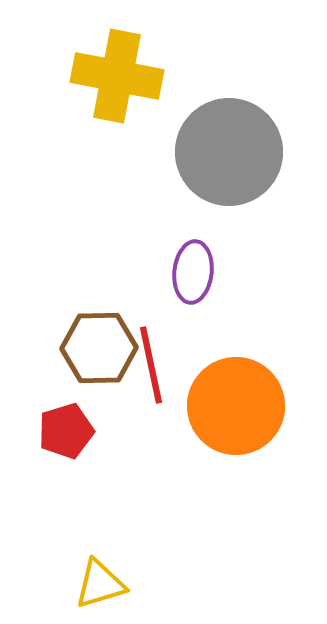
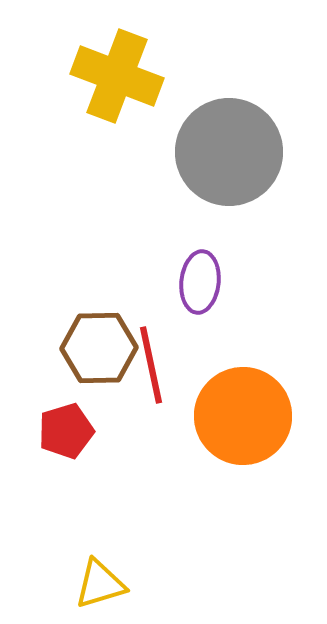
yellow cross: rotated 10 degrees clockwise
purple ellipse: moved 7 px right, 10 px down
orange circle: moved 7 px right, 10 px down
